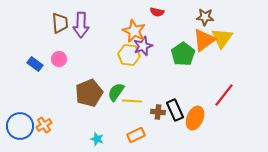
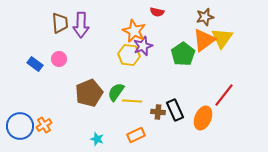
brown star: rotated 18 degrees counterclockwise
orange ellipse: moved 8 px right
